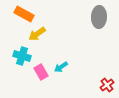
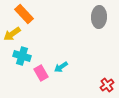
orange rectangle: rotated 18 degrees clockwise
yellow arrow: moved 25 px left
pink rectangle: moved 1 px down
